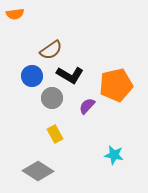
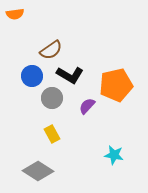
yellow rectangle: moved 3 px left
